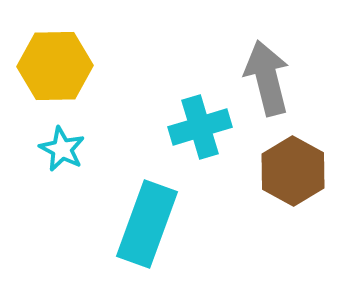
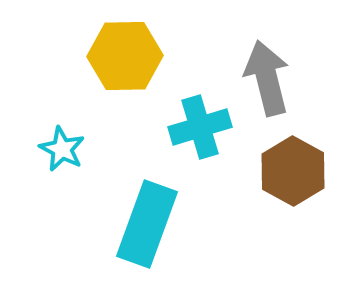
yellow hexagon: moved 70 px right, 10 px up
